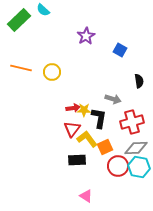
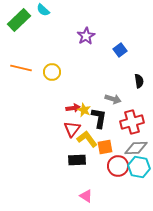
blue square: rotated 24 degrees clockwise
yellow star: rotated 24 degrees clockwise
orange square: rotated 14 degrees clockwise
